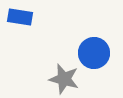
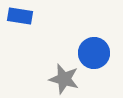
blue rectangle: moved 1 px up
